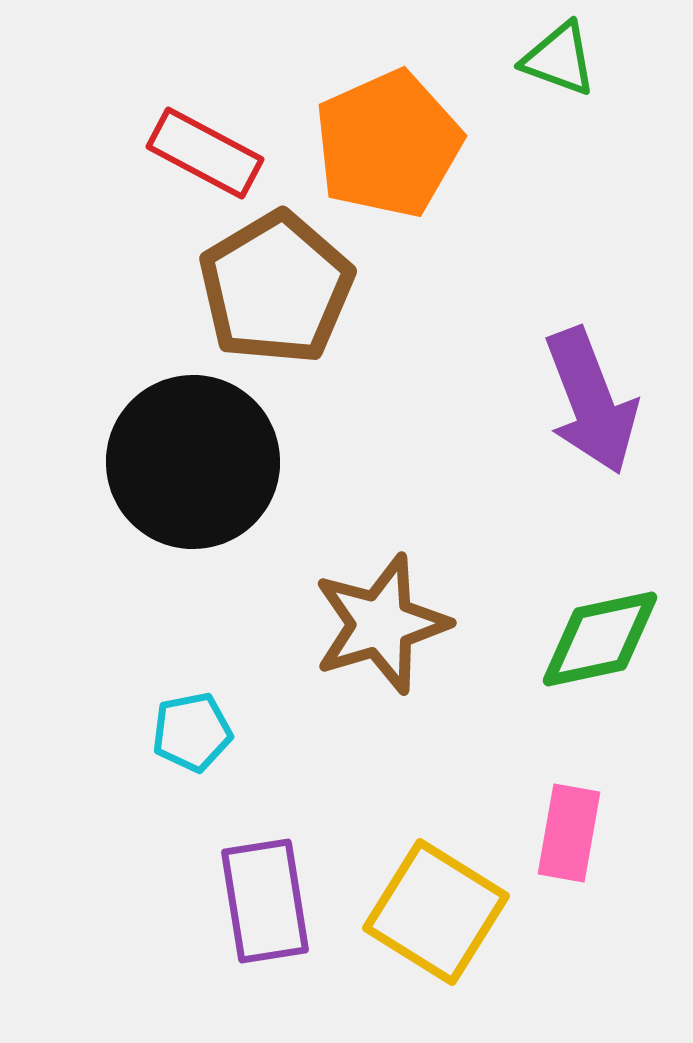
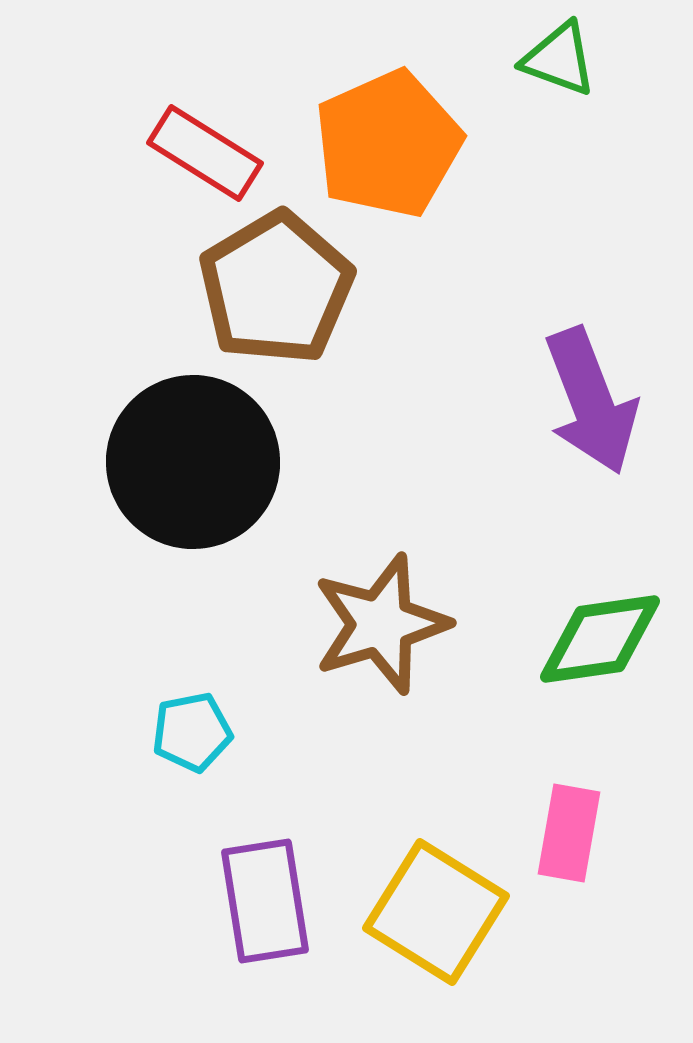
red rectangle: rotated 4 degrees clockwise
green diamond: rotated 4 degrees clockwise
